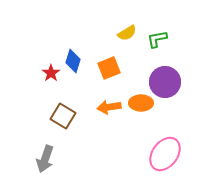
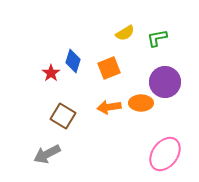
yellow semicircle: moved 2 px left
green L-shape: moved 1 px up
gray arrow: moved 2 px right, 5 px up; rotated 44 degrees clockwise
